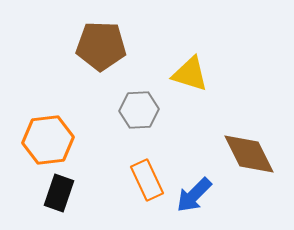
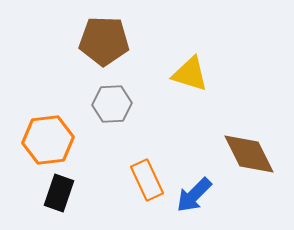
brown pentagon: moved 3 px right, 5 px up
gray hexagon: moved 27 px left, 6 px up
